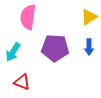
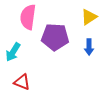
purple pentagon: moved 11 px up
